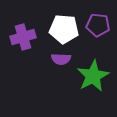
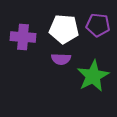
purple cross: rotated 20 degrees clockwise
